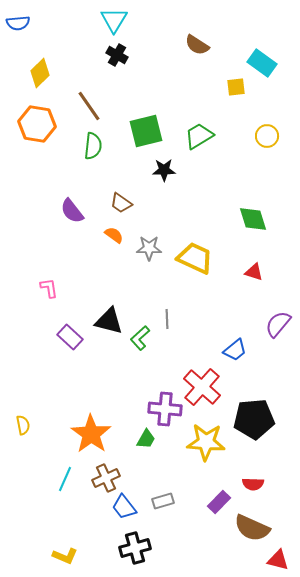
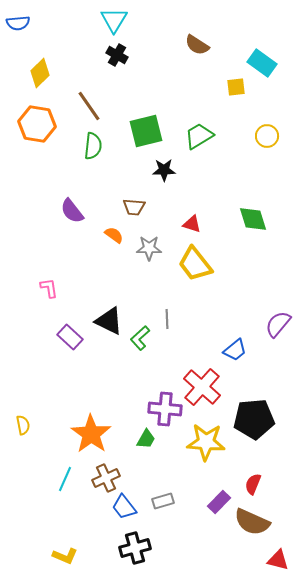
brown trapezoid at (121, 203): moved 13 px right, 4 px down; rotated 30 degrees counterclockwise
yellow trapezoid at (195, 258): moved 6 px down; rotated 153 degrees counterclockwise
red triangle at (254, 272): moved 62 px left, 48 px up
black triangle at (109, 321): rotated 12 degrees clockwise
red semicircle at (253, 484): rotated 110 degrees clockwise
brown semicircle at (252, 528): moved 6 px up
